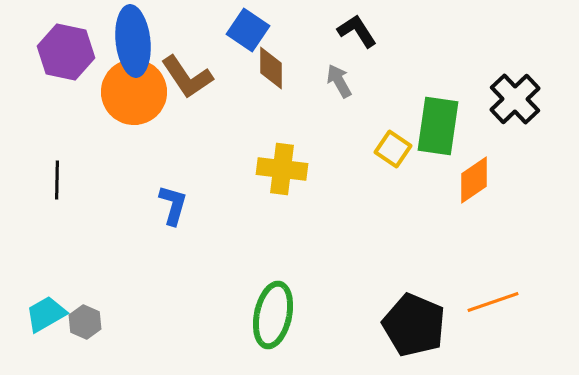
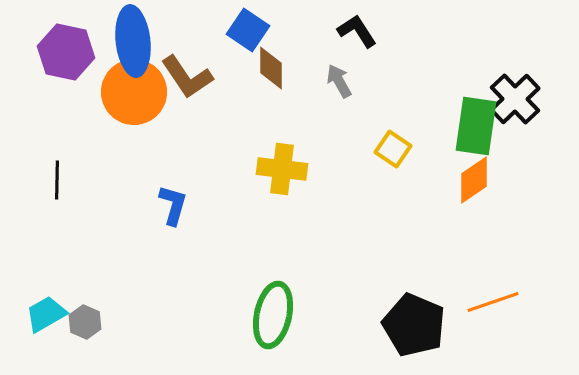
green rectangle: moved 38 px right
